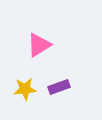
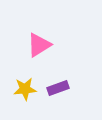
purple rectangle: moved 1 px left, 1 px down
